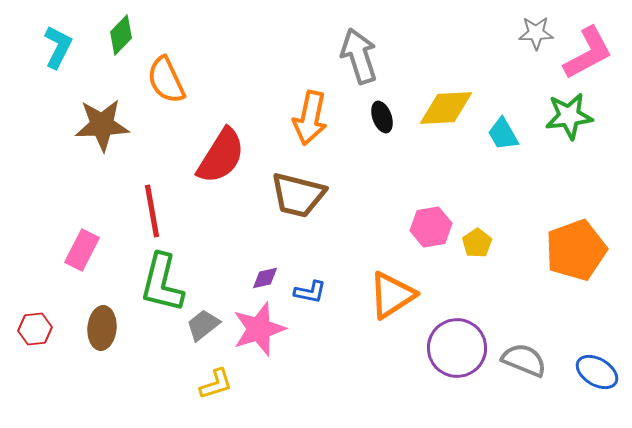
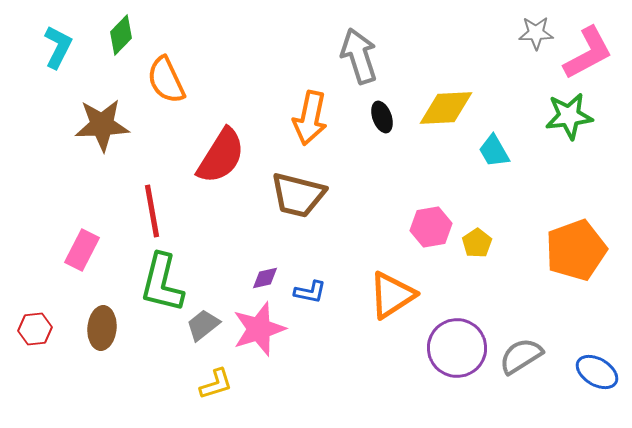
cyan trapezoid: moved 9 px left, 17 px down
gray semicircle: moved 3 px left, 4 px up; rotated 54 degrees counterclockwise
